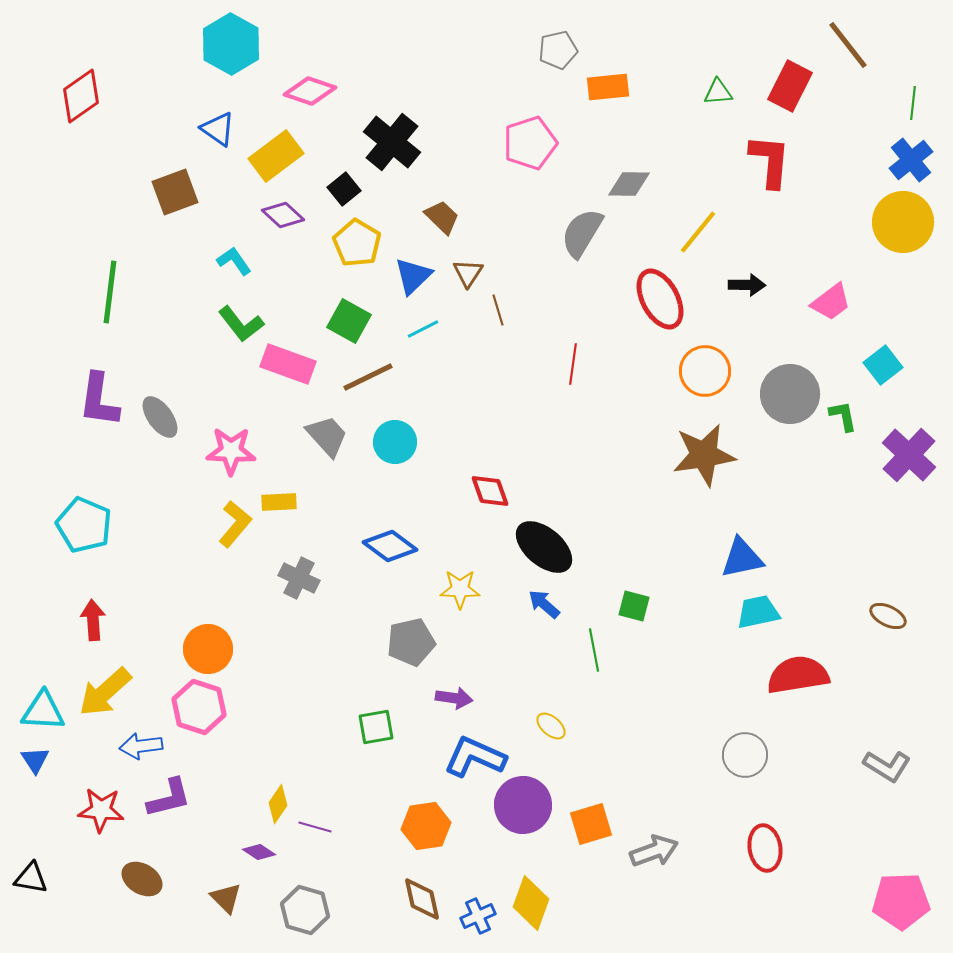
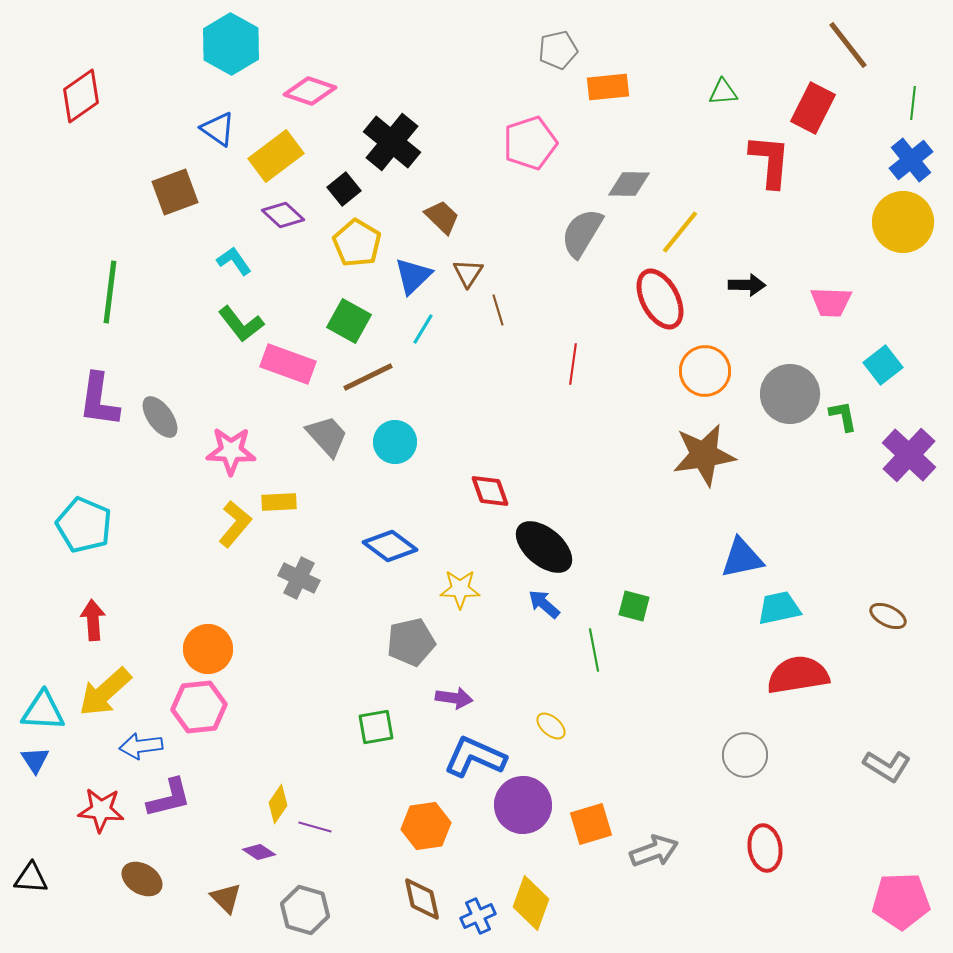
red rectangle at (790, 86): moved 23 px right, 22 px down
green triangle at (718, 92): moved 5 px right
yellow line at (698, 232): moved 18 px left
pink trapezoid at (831, 302): rotated 39 degrees clockwise
cyan line at (423, 329): rotated 32 degrees counterclockwise
cyan trapezoid at (758, 612): moved 21 px right, 4 px up
pink hexagon at (199, 707): rotated 24 degrees counterclockwise
black triangle at (31, 878): rotated 6 degrees counterclockwise
